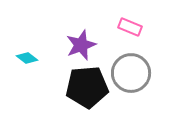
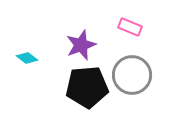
gray circle: moved 1 px right, 2 px down
